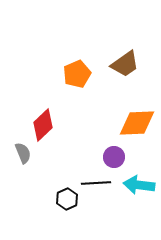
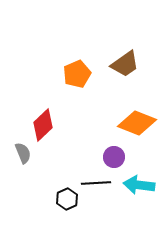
orange diamond: rotated 24 degrees clockwise
